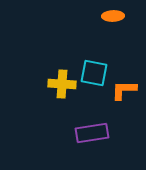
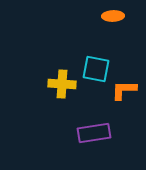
cyan square: moved 2 px right, 4 px up
purple rectangle: moved 2 px right
